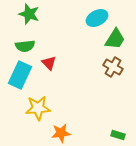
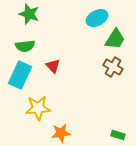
red triangle: moved 4 px right, 3 px down
